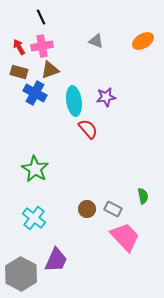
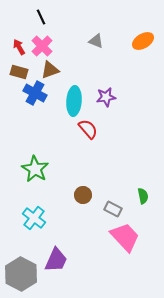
pink cross: rotated 35 degrees counterclockwise
cyan ellipse: rotated 12 degrees clockwise
brown circle: moved 4 px left, 14 px up
